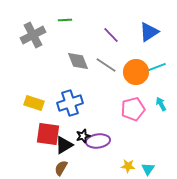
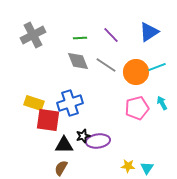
green line: moved 15 px right, 18 px down
cyan arrow: moved 1 px right, 1 px up
pink pentagon: moved 4 px right, 1 px up
red square: moved 14 px up
black triangle: rotated 30 degrees clockwise
cyan triangle: moved 1 px left, 1 px up
